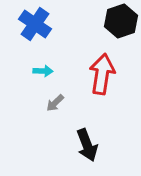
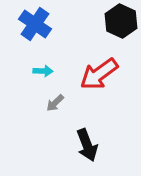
black hexagon: rotated 16 degrees counterclockwise
red arrow: moved 3 px left; rotated 135 degrees counterclockwise
